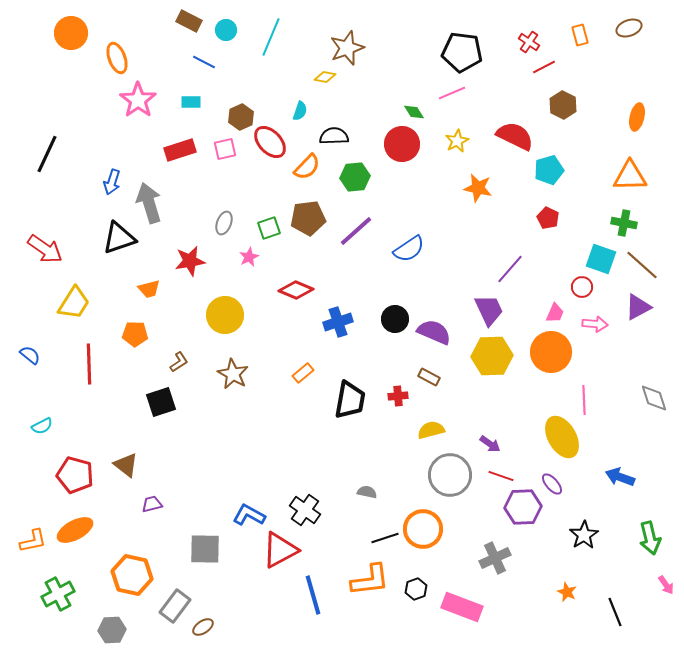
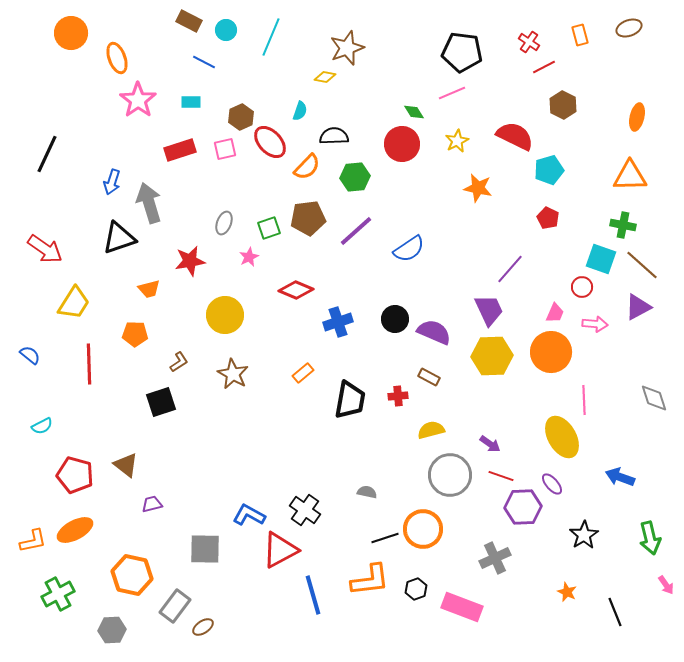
green cross at (624, 223): moved 1 px left, 2 px down
